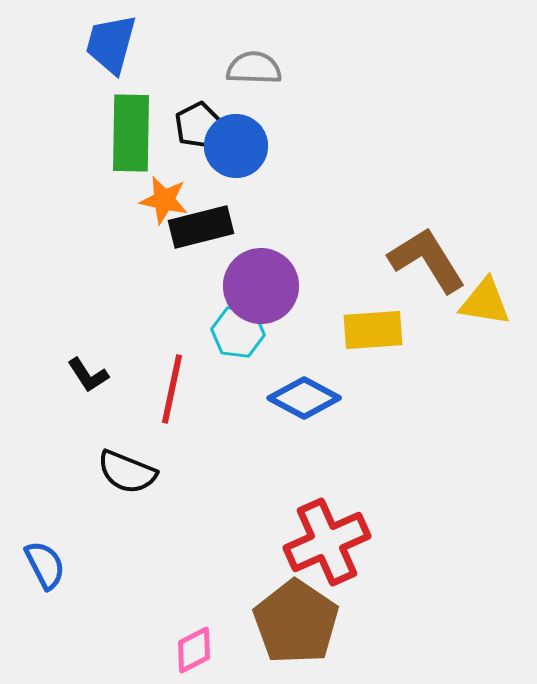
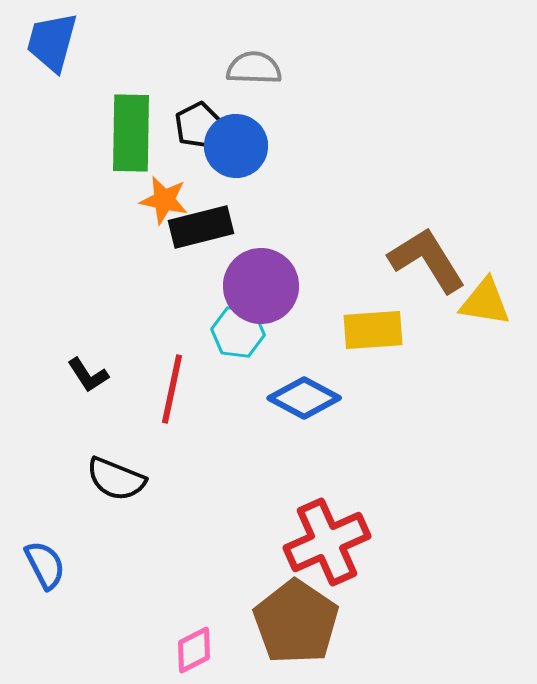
blue trapezoid: moved 59 px left, 2 px up
black semicircle: moved 11 px left, 7 px down
